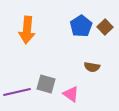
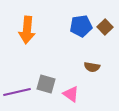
blue pentagon: rotated 25 degrees clockwise
